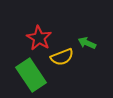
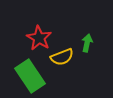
green arrow: rotated 78 degrees clockwise
green rectangle: moved 1 px left, 1 px down
